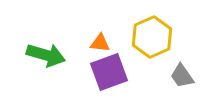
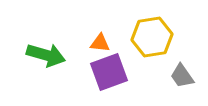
yellow hexagon: rotated 15 degrees clockwise
